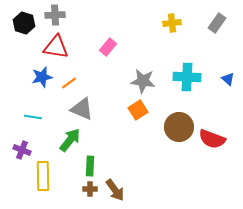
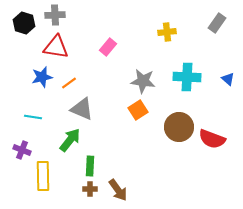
yellow cross: moved 5 px left, 9 px down
brown arrow: moved 3 px right
